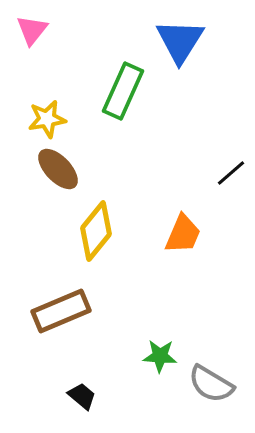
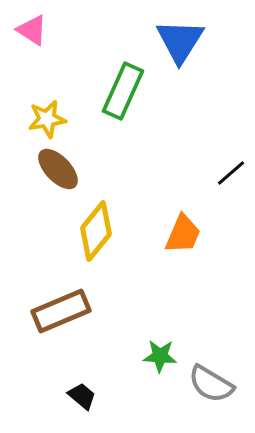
pink triangle: rotated 36 degrees counterclockwise
